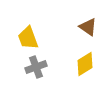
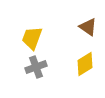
yellow trapezoid: moved 4 px right; rotated 40 degrees clockwise
